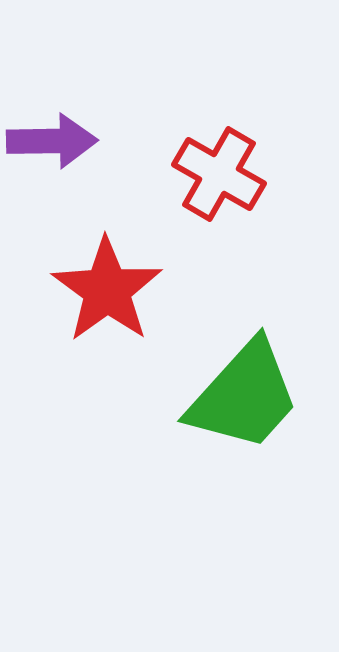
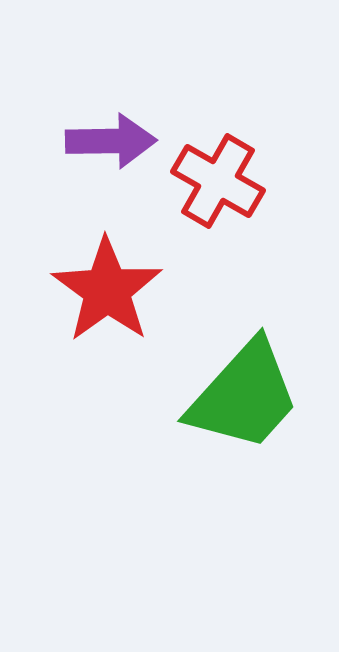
purple arrow: moved 59 px right
red cross: moved 1 px left, 7 px down
